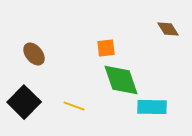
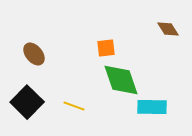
black square: moved 3 px right
